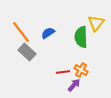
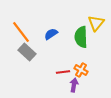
blue semicircle: moved 3 px right, 1 px down
purple arrow: rotated 32 degrees counterclockwise
